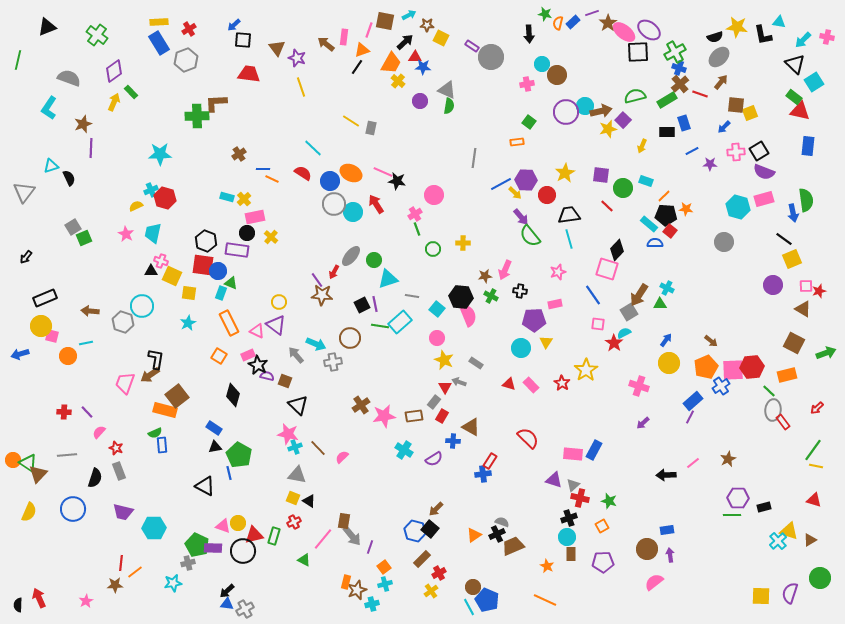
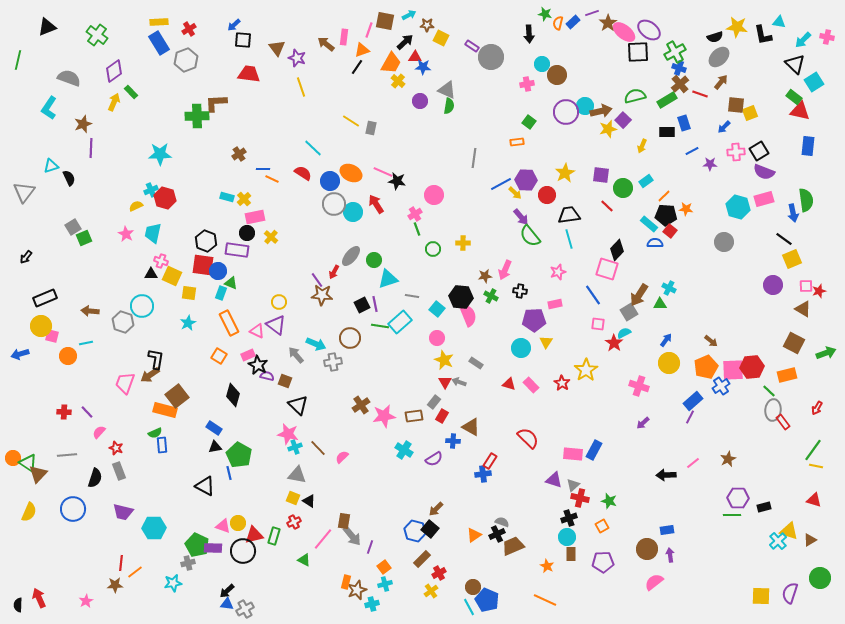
cyan rectangle at (646, 181): rotated 56 degrees counterclockwise
black triangle at (151, 271): moved 3 px down
cyan cross at (667, 288): moved 2 px right
red triangle at (445, 387): moved 5 px up
red arrow at (817, 408): rotated 16 degrees counterclockwise
orange circle at (13, 460): moved 2 px up
